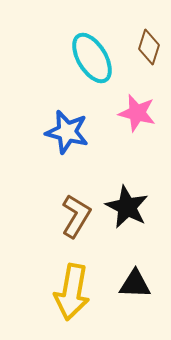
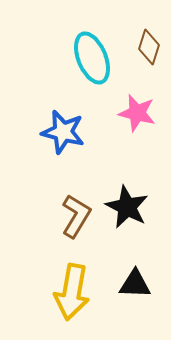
cyan ellipse: rotated 9 degrees clockwise
blue star: moved 4 px left
